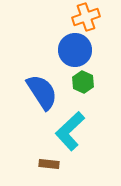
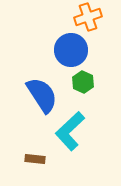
orange cross: moved 2 px right
blue circle: moved 4 px left
blue semicircle: moved 3 px down
brown rectangle: moved 14 px left, 5 px up
